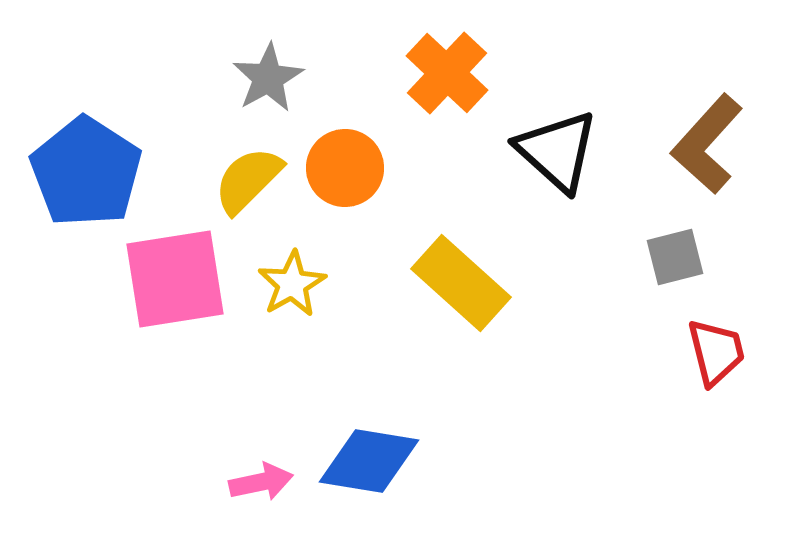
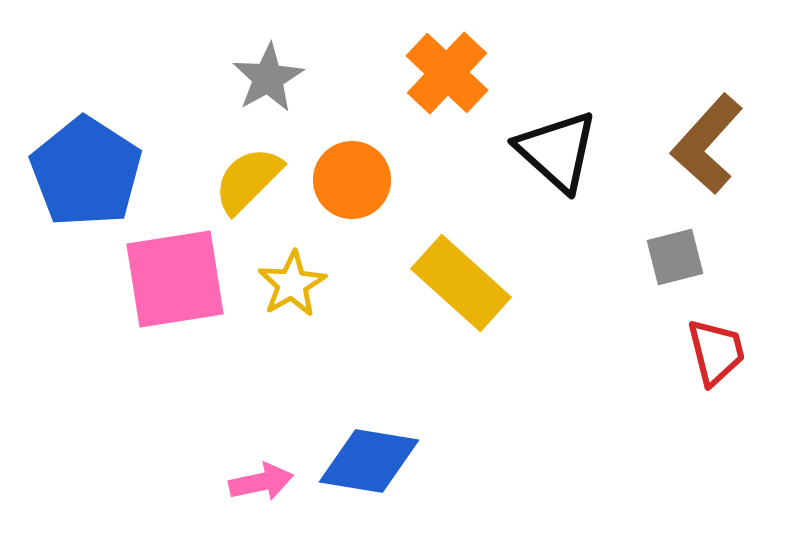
orange circle: moved 7 px right, 12 px down
